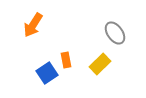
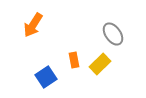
gray ellipse: moved 2 px left, 1 px down
orange rectangle: moved 8 px right
blue square: moved 1 px left, 4 px down
